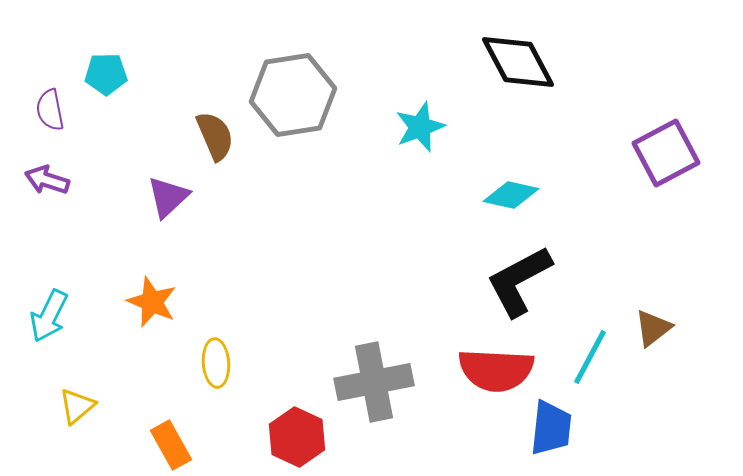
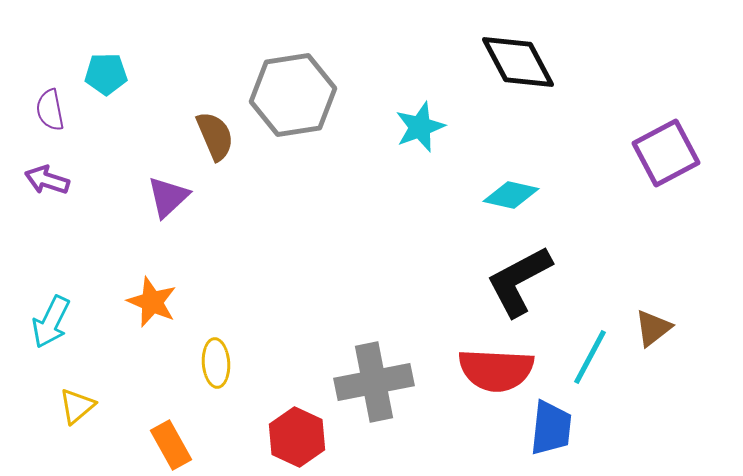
cyan arrow: moved 2 px right, 6 px down
